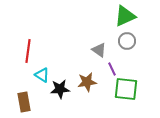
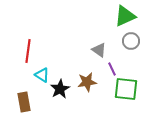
gray circle: moved 4 px right
black star: rotated 24 degrees counterclockwise
